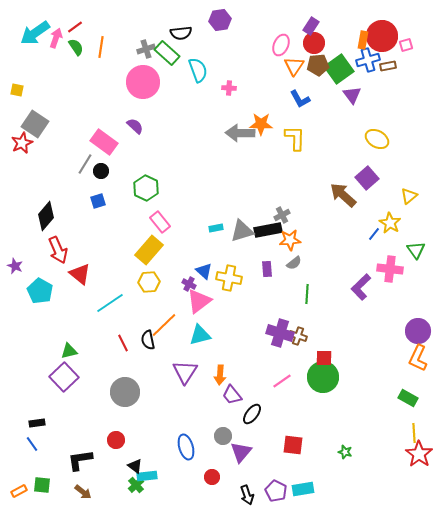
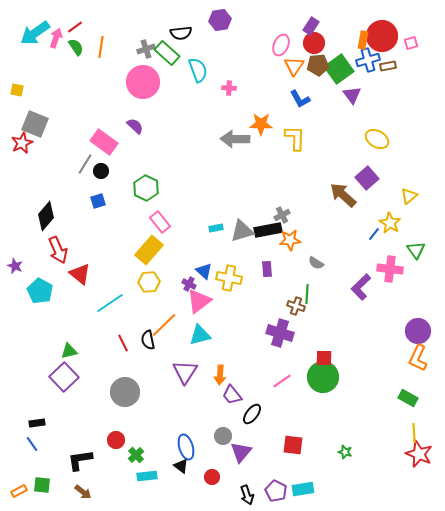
pink square at (406, 45): moved 5 px right, 2 px up
gray square at (35, 124): rotated 12 degrees counterclockwise
gray arrow at (240, 133): moved 5 px left, 6 px down
gray semicircle at (294, 263): moved 22 px right; rotated 70 degrees clockwise
brown cross at (298, 336): moved 2 px left, 30 px up
red star at (419, 454): rotated 12 degrees counterclockwise
black triangle at (135, 466): moved 46 px right
green cross at (136, 485): moved 30 px up
